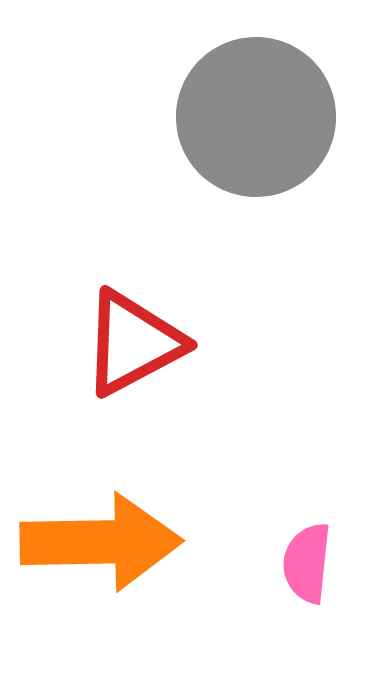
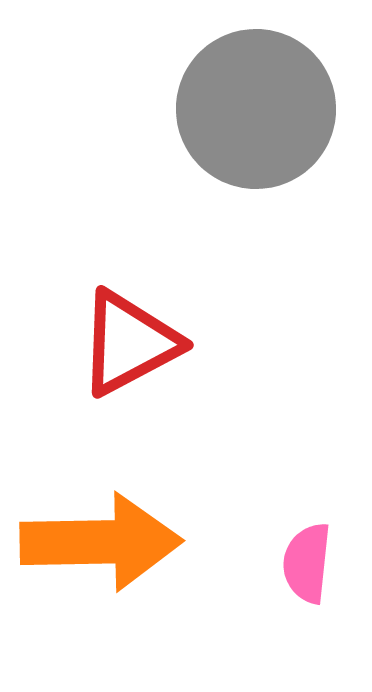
gray circle: moved 8 px up
red triangle: moved 4 px left
